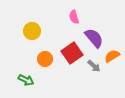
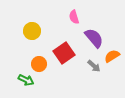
red square: moved 8 px left
orange circle: moved 6 px left, 5 px down
